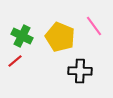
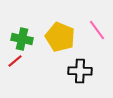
pink line: moved 3 px right, 4 px down
green cross: moved 3 px down; rotated 15 degrees counterclockwise
